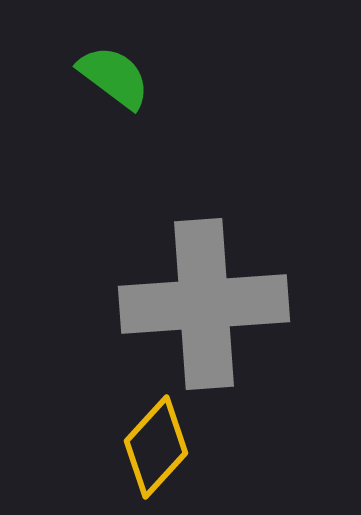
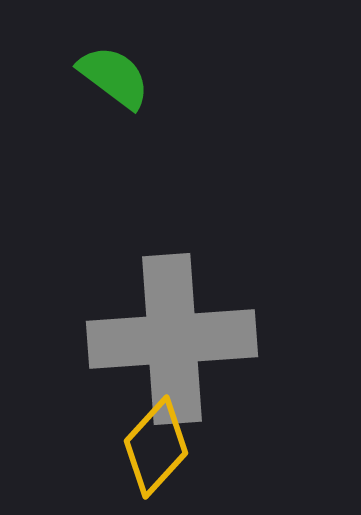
gray cross: moved 32 px left, 35 px down
